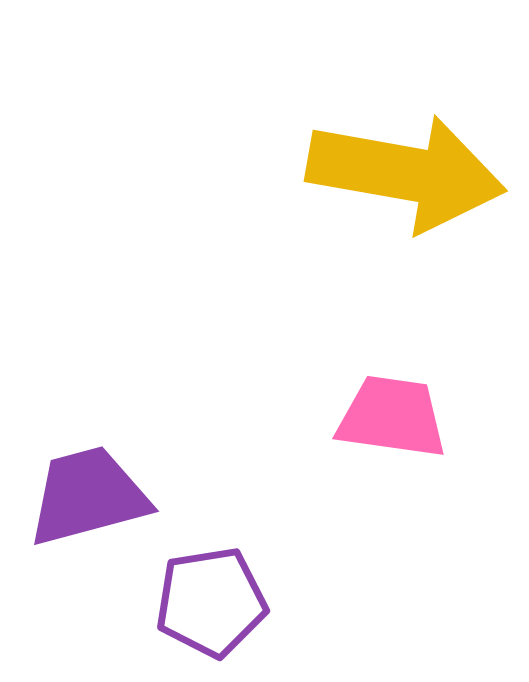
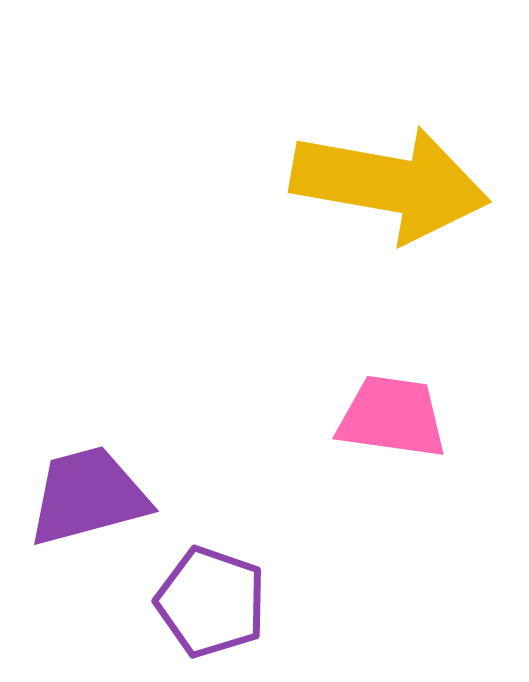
yellow arrow: moved 16 px left, 11 px down
purple pentagon: rotated 28 degrees clockwise
